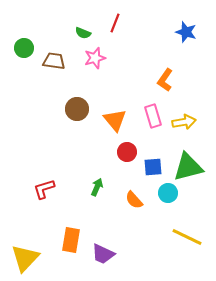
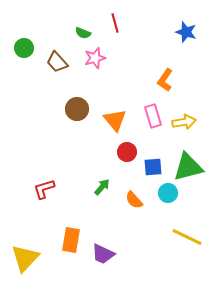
red line: rotated 36 degrees counterclockwise
brown trapezoid: moved 3 px right, 1 px down; rotated 140 degrees counterclockwise
green arrow: moved 5 px right; rotated 18 degrees clockwise
